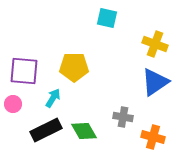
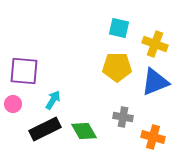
cyan square: moved 12 px right, 10 px down
yellow pentagon: moved 43 px right
blue triangle: rotated 12 degrees clockwise
cyan arrow: moved 2 px down
black rectangle: moved 1 px left, 1 px up
